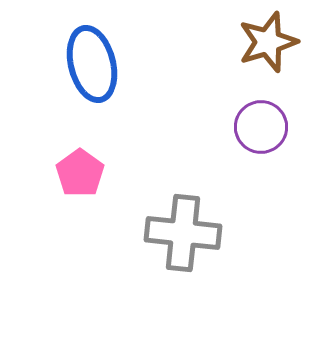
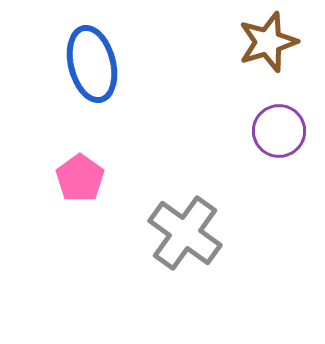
purple circle: moved 18 px right, 4 px down
pink pentagon: moved 5 px down
gray cross: moved 2 px right; rotated 30 degrees clockwise
